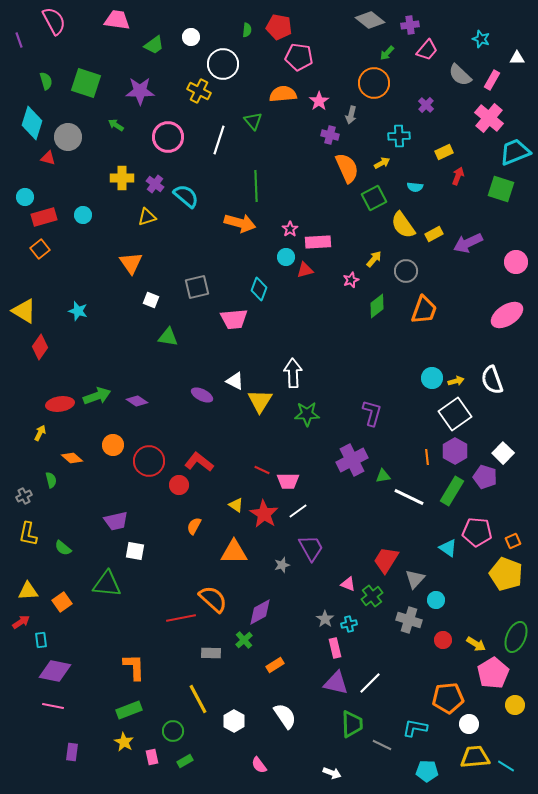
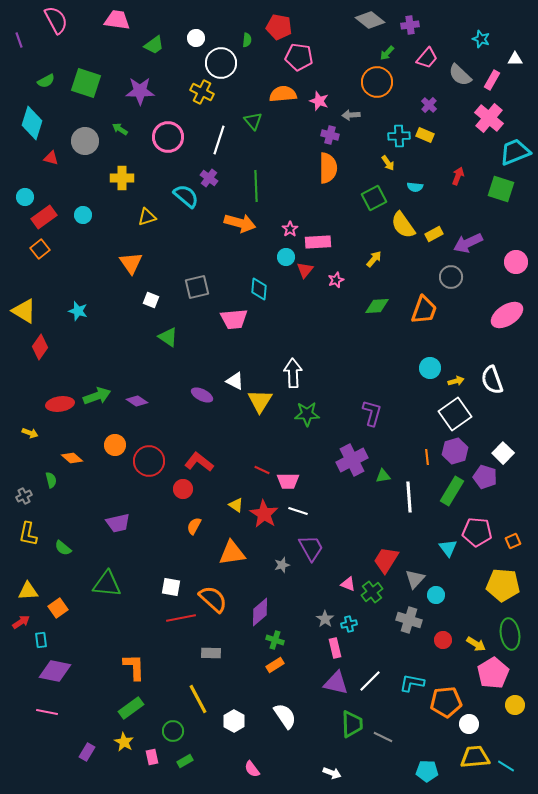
pink semicircle at (54, 21): moved 2 px right, 1 px up
green semicircle at (247, 30): moved 10 px down
white circle at (191, 37): moved 5 px right, 1 px down
pink trapezoid at (427, 50): moved 8 px down
white triangle at (517, 58): moved 2 px left, 1 px down
white circle at (223, 64): moved 2 px left, 1 px up
green semicircle at (46, 81): rotated 78 degrees clockwise
orange circle at (374, 83): moved 3 px right, 1 px up
yellow cross at (199, 91): moved 3 px right, 1 px down
pink star at (319, 101): rotated 18 degrees counterclockwise
purple cross at (426, 105): moved 3 px right
gray arrow at (351, 115): rotated 72 degrees clockwise
green arrow at (116, 125): moved 4 px right, 4 px down
gray circle at (68, 137): moved 17 px right, 4 px down
yellow rectangle at (444, 152): moved 19 px left, 17 px up; rotated 48 degrees clockwise
red triangle at (48, 158): moved 3 px right
yellow arrow at (382, 163): moved 6 px right; rotated 84 degrees clockwise
orange semicircle at (347, 168): moved 19 px left; rotated 24 degrees clockwise
purple cross at (155, 184): moved 54 px right, 6 px up
red rectangle at (44, 217): rotated 20 degrees counterclockwise
red triangle at (305, 270): rotated 36 degrees counterclockwise
gray circle at (406, 271): moved 45 px right, 6 px down
pink star at (351, 280): moved 15 px left
cyan diamond at (259, 289): rotated 15 degrees counterclockwise
green diamond at (377, 306): rotated 35 degrees clockwise
green triangle at (168, 337): rotated 25 degrees clockwise
cyan circle at (432, 378): moved 2 px left, 10 px up
yellow arrow at (40, 433): moved 10 px left; rotated 84 degrees clockwise
orange circle at (113, 445): moved 2 px right
purple hexagon at (455, 451): rotated 15 degrees clockwise
red circle at (179, 485): moved 4 px right, 4 px down
white line at (409, 497): rotated 60 degrees clockwise
white line at (298, 511): rotated 54 degrees clockwise
purple trapezoid at (116, 521): moved 2 px right, 2 px down
cyan triangle at (448, 548): rotated 18 degrees clockwise
white square at (135, 551): moved 36 px right, 36 px down
orange triangle at (234, 552): moved 2 px left, 1 px down; rotated 8 degrees counterclockwise
yellow pentagon at (506, 574): moved 3 px left, 11 px down; rotated 16 degrees counterclockwise
green cross at (372, 596): moved 4 px up
cyan circle at (436, 600): moved 5 px up
orange square at (62, 602): moved 4 px left, 6 px down
purple diamond at (260, 612): rotated 12 degrees counterclockwise
green ellipse at (516, 637): moved 6 px left, 3 px up; rotated 32 degrees counterclockwise
green cross at (244, 640): moved 31 px right; rotated 30 degrees counterclockwise
white line at (370, 683): moved 2 px up
orange pentagon at (448, 698): moved 2 px left, 4 px down
pink line at (53, 706): moved 6 px left, 6 px down
green rectangle at (129, 710): moved 2 px right, 2 px up; rotated 15 degrees counterclockwise
cyan L-shape at (415, 728): moved 3 px left, 45 px up
gray line at (382, 745): moved 1 px right, 8 px up
purple rectangle at (72, 752): moved 15 px right; rotated 24 degrees clockwise
pink semicircle at (259, 765): moved 7 px left, 4 px down
